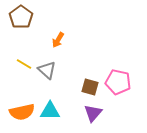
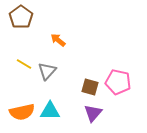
orange arrow: rotated 98 degrees clockwise
gray triangle: moved 1 px down; rotated 30 degrees clockwise
